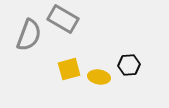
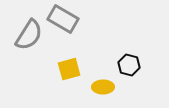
gray semicircle: rotated 12 degrees clockwise
black hexagon: rotated 20 degrees clockwise
yellow ellipse: moved 4 px right, 10 px down; rotated 10 degrees counterclockwise
